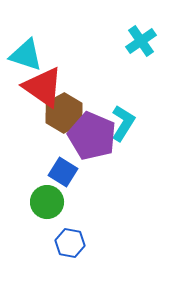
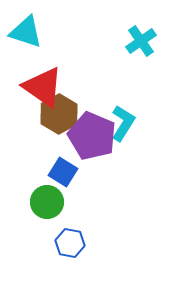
cyan triangle: moved 23 px up
brown hexagon: moved 5 px left, 1 px down
